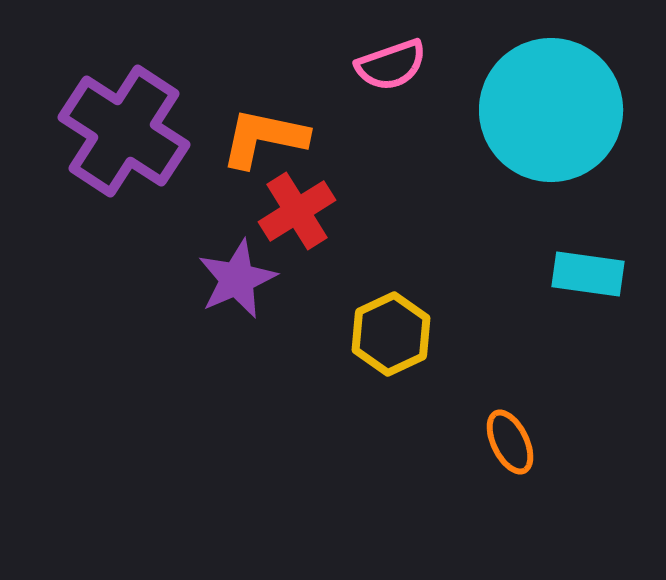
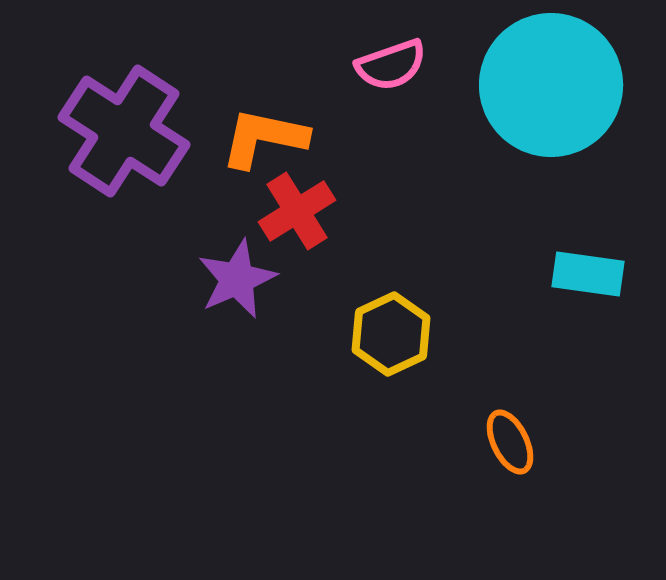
cyan circle: moved 25 px up
